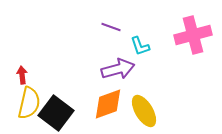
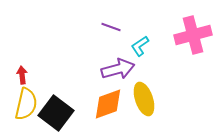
cyan L-shape: rotated 75 degrees clockwise
yellow semicircle: moved 3 px left, 1 px down
yellow ellipse: moved 12 px up; rotated 12 degrees clockwise
